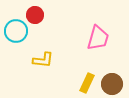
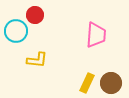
pink trapezoid: moved 2 px left, 3 px up; rotated 12 degrees counterclockwise
yellow L-shape: moved 6 px left
brown circle: moved 1 px left, 1 px up
